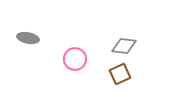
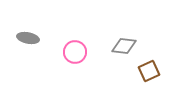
pink circle: moved 7 px up
brown square: moved 29 px right, 3 px up
